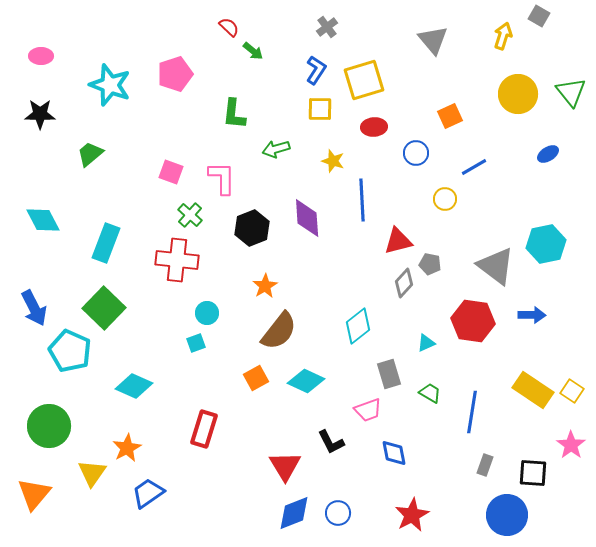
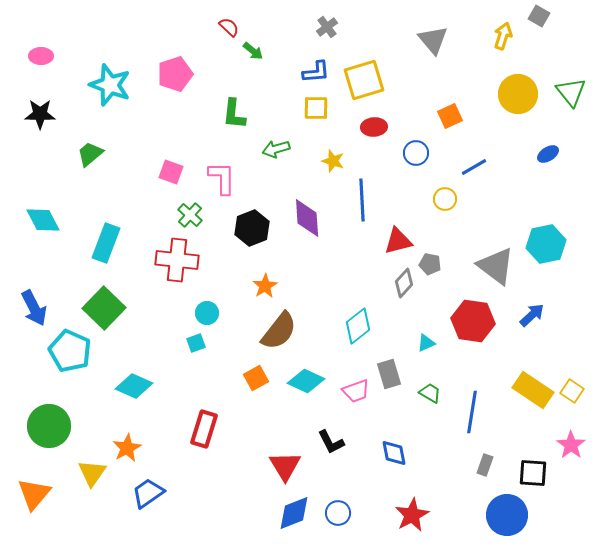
blue L-shape at (316, 70): moved 2 px down; rotated 52 degrees clockwise
yellow square at (320, 109): moved 4 px left, 1 px up
blue arrow at (532, 315): rotated 44 degrees counterclockwise
pink trapezoid at (368, 410): moved 12 px left, 19 px up
